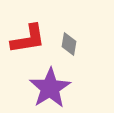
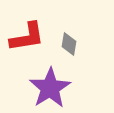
red L-shape: moved 1 px left, 2 px up
